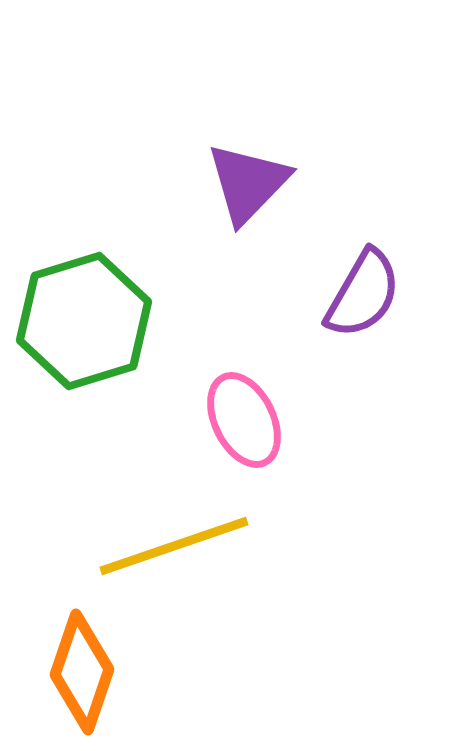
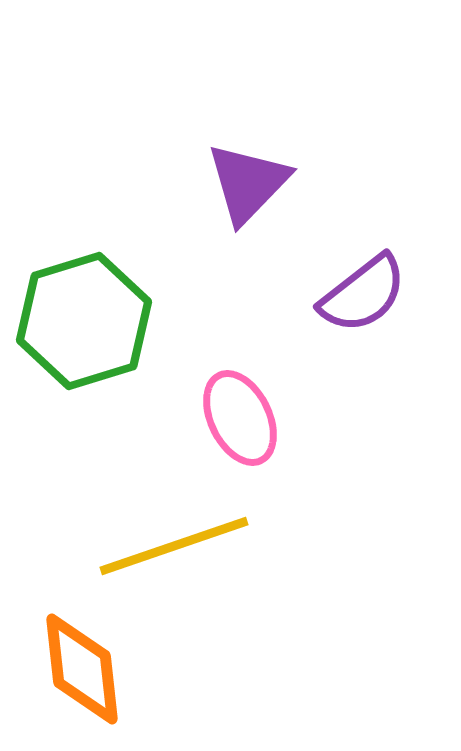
purple semicircle: rotated 22 degrees clockwise
pink ellipse: moved 4 px left, 2 px up
orange diamond: moved 3 px up; rotated 25 degrees counterclockwise
